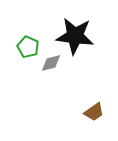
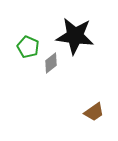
gray diamond: rotated 25 degrees counterclockwise
